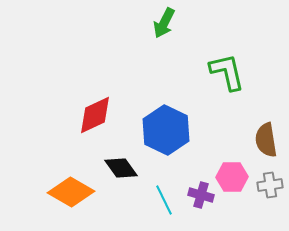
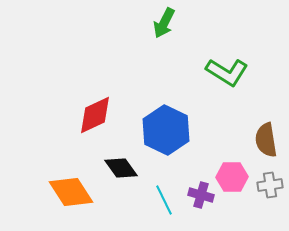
green L-shape: rotated 135 degrees clockwise
orange diamond: rotated 27 degrees clockwise
